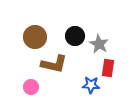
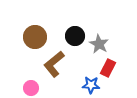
brown L-shape: rotated 128 degrees clockwise
red rectangle: rotated 18 degrees clockwise
pink circle: moved 1 px down
